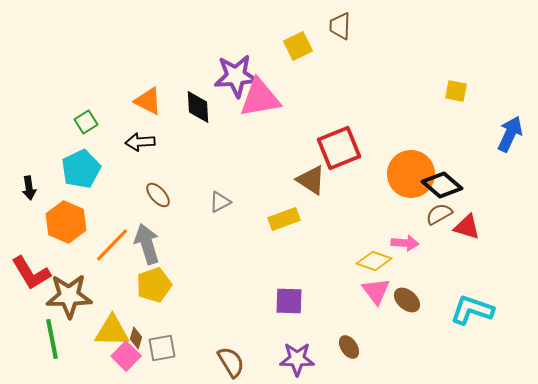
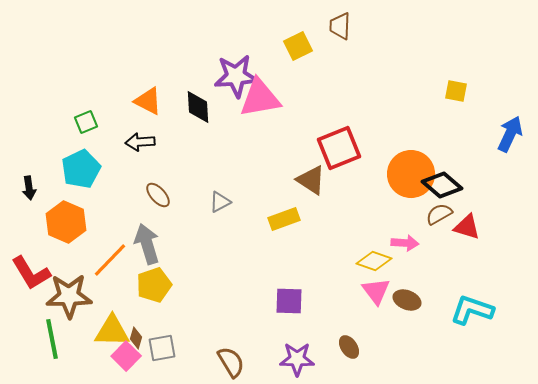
green square at (86, 122): rotated 10 degrees clockwise
orange line at (112, 245): moved 2 px left, 15 px down
brown ellipse at (407, 300): rotated 20 degrees counterclockwise
